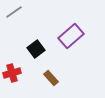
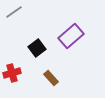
black square: moved 1 px right, 1 px up
